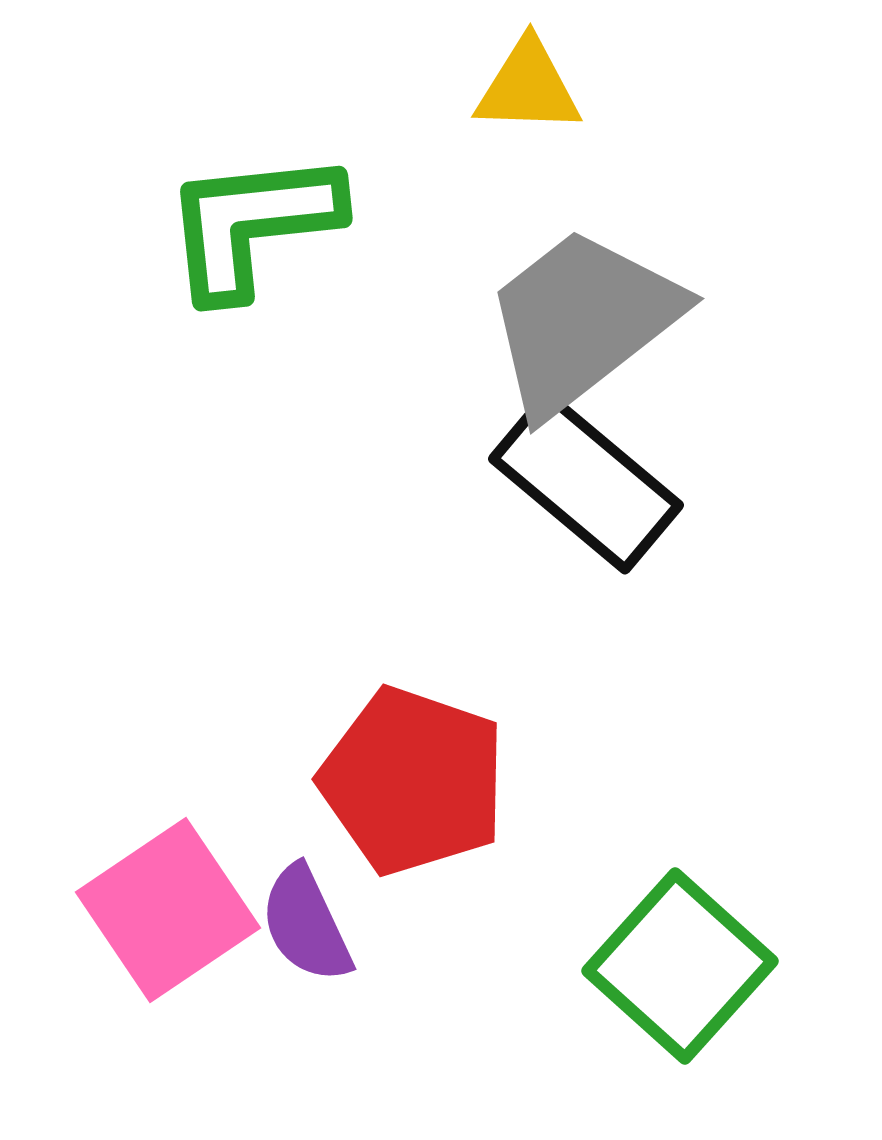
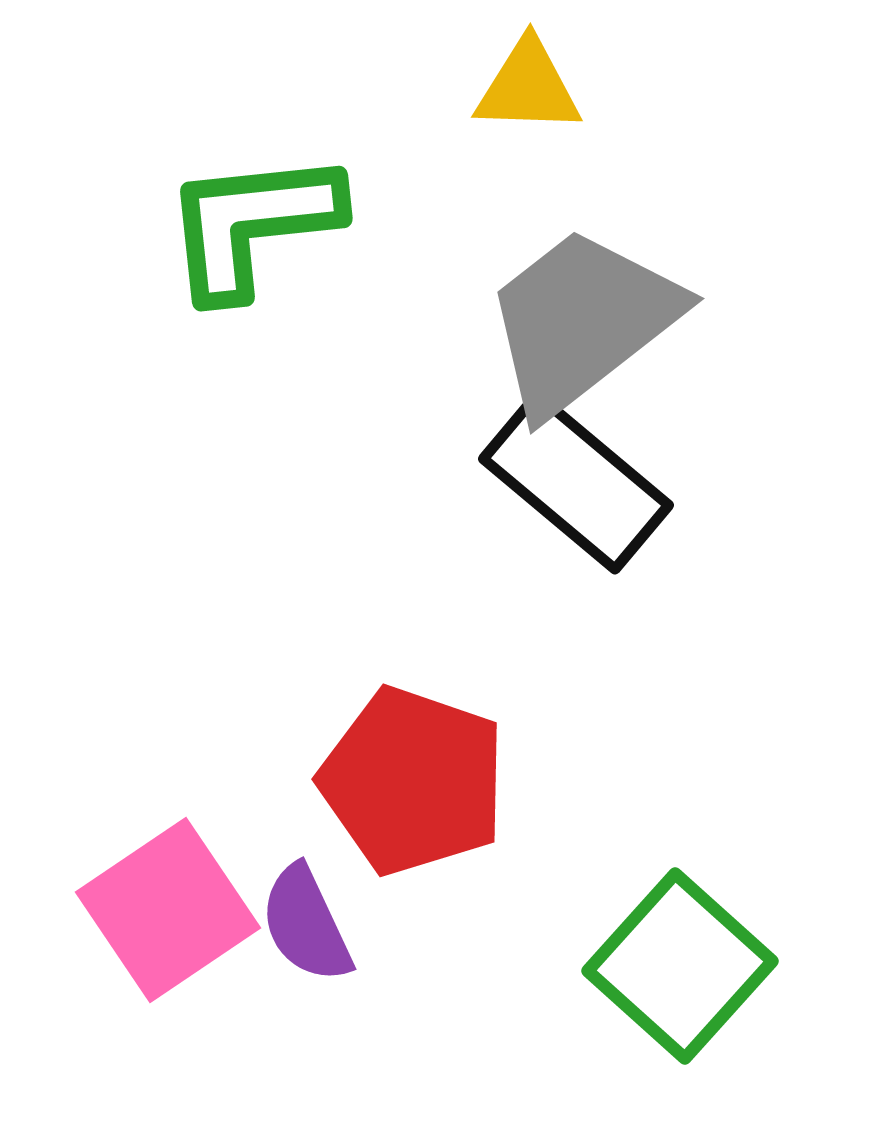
black rectangle: moved 10 px left
